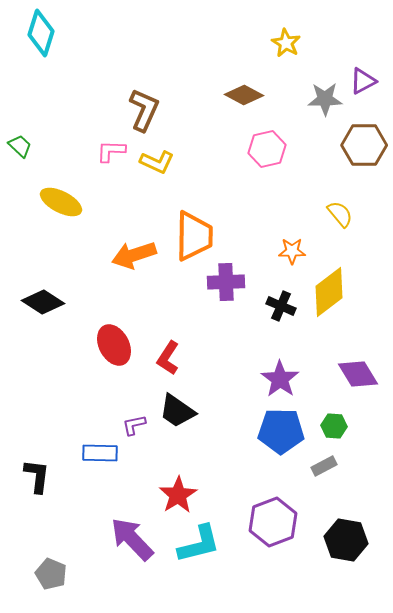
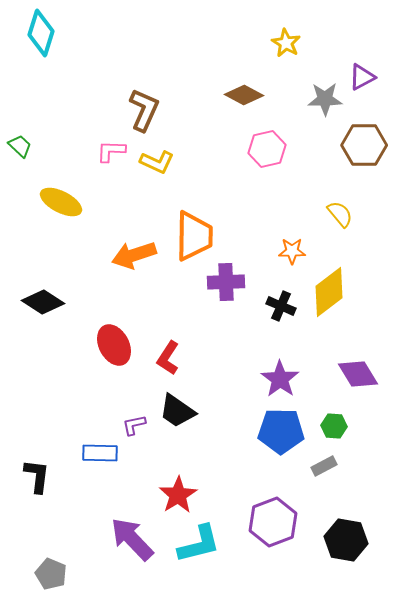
purple triangle: moved 1 px left, 4 px up
